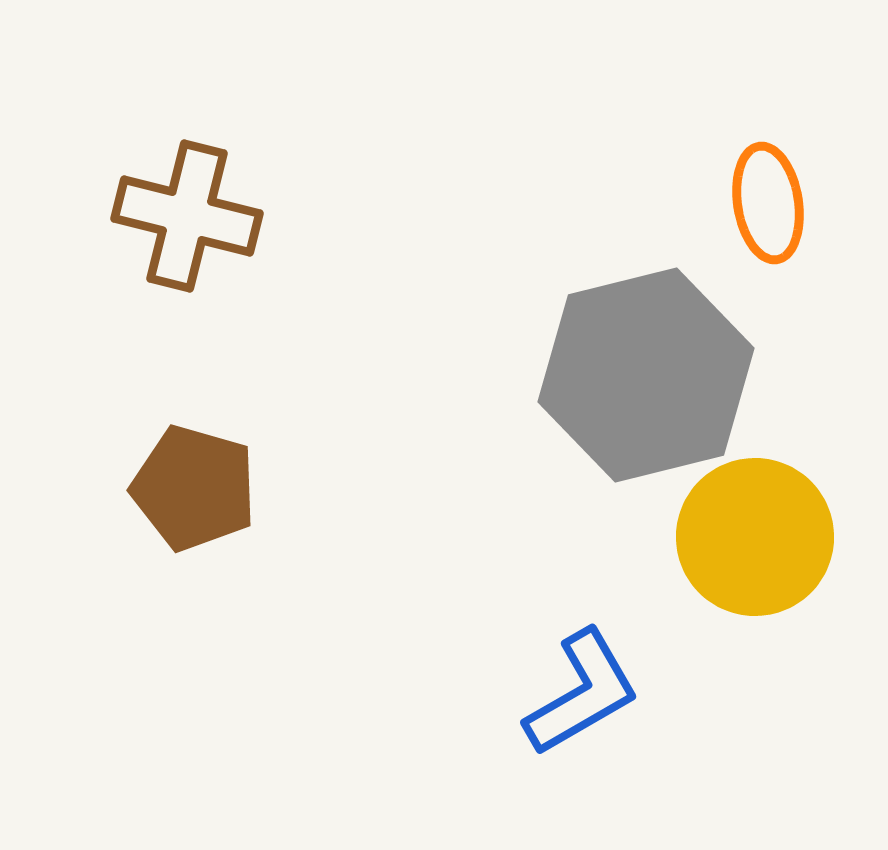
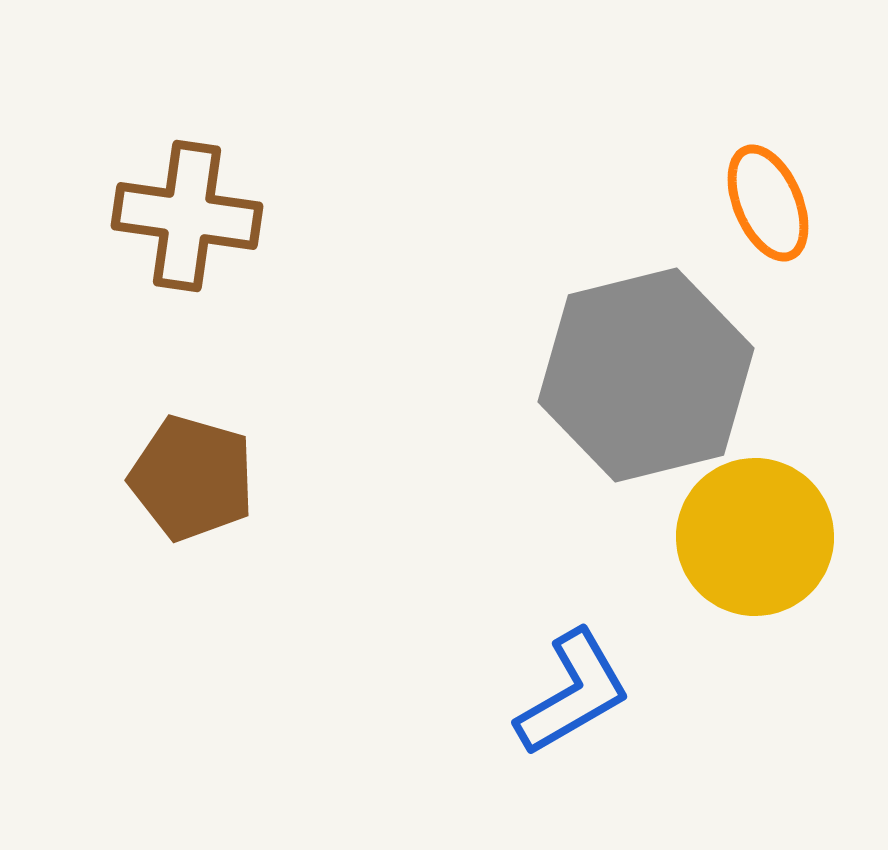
orange ellipse: rotated 14 degrees counterclockwise
brown cross: rotated 6 degrees counterclockwise
brown pentagon: moved 2 px left, 10 px up
blue L-shape: moved 9 px left
